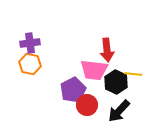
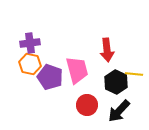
pink trapezoid: moved 17 px left; rotated 112 degrees counterclockwise
yellow line: moved 1 px right
purple pentagon: moved 23 px left, 13 px up; rotated 25 degrees counterclockwise
